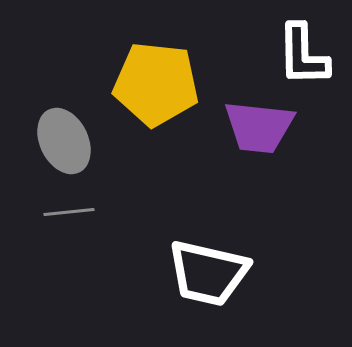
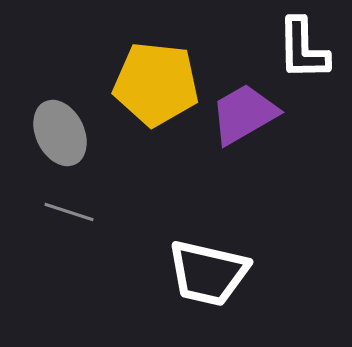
white L-shape: moved 6 px up
purple trapezoid: moved 15 px left, 13 px up; rotated 144 degrees clockwise
gray ellipse: moved 4 px left, 8 px up
gray line: rotated 24 degrees clockwise
